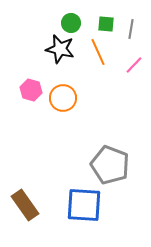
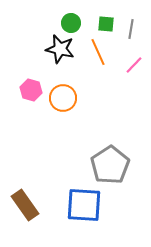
gray pentagon: rotated 18 degrees clockwise
